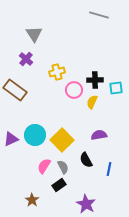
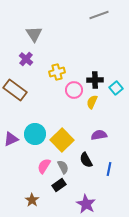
gray line: rotated 36 degrees counterclockwise
cyan square: rotated 32 degrees counterclockwise
cyan circle: moved 1 px up
